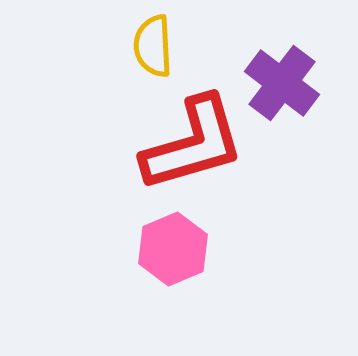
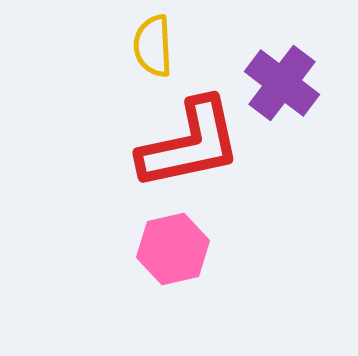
red L-shape: moved 3 px left; rotated 4 degrees clockwise
pink hexagon: rotated 10 degrees clockwise
